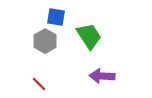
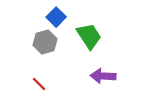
blue square: rotated 36 degrees clockwise
gray hexagon: moved 1 px down; rotated 15 degrees clockwise
purple arrow: moved 1 px right
